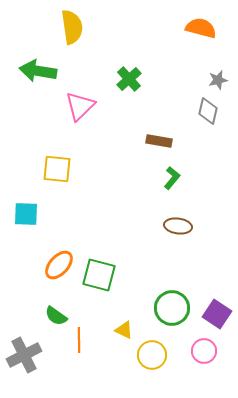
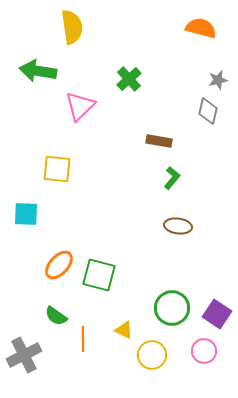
orange line: moved 4 px right, 1 px up
